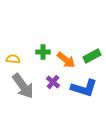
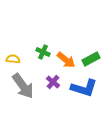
green cross: rotated 24 degrees clockwise
green rectangle: moved 1 px left, 3 px down
